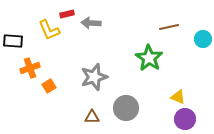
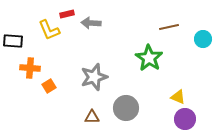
orange cross: rotated 24 degrees clockwise
